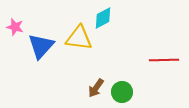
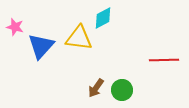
green circle: moved 2 px up
